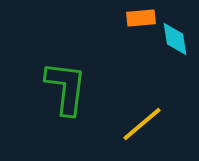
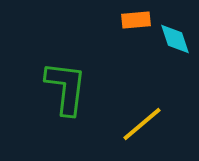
orange rectangle: moved 5 px left, 2 px down
cyan diamond: rotated 9 degrees counterclockwise
